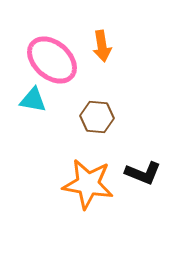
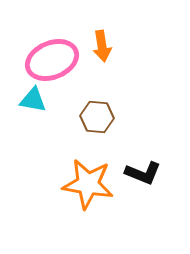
pink ellipse: rotated 63 degrees counterclockwise
